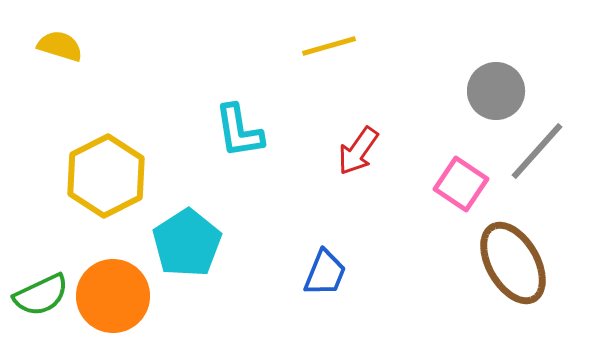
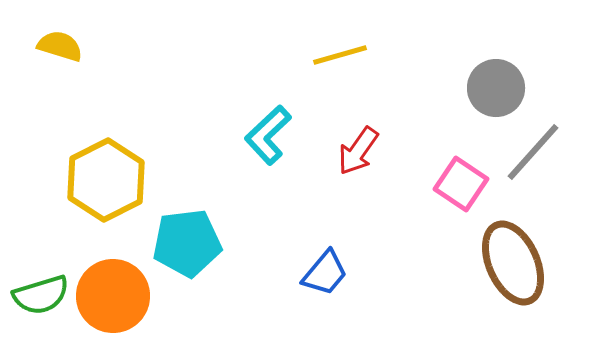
yellow line: moved 11 px right, 9 px down
gray circle: moved 3 px up
cyan L-shape: moved 29 px right, 4 px down; rotated 56 degrees clockwise
gray line: moved 4 px left, 1 px down
yellow hexagon: moved 4 px down
cyan pentagon: rotated 26 degrees clockwise
brown ellipse: rotated 6 degrees clockwise
blue trapezoid: rotated 18 degrees clockwise
green semicircle: rotated 8 degrees clockwise
